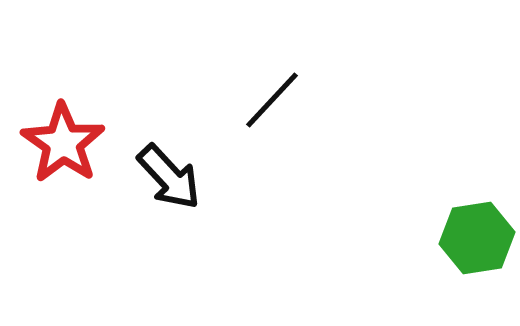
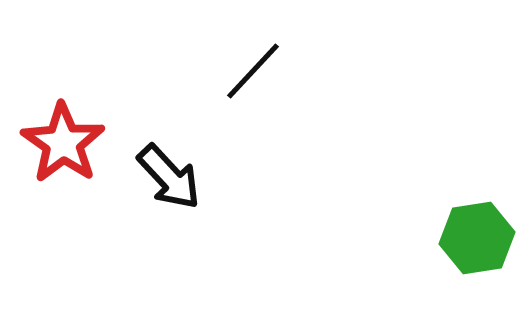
black line: moved 19 px left, 29 px up
